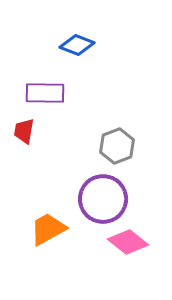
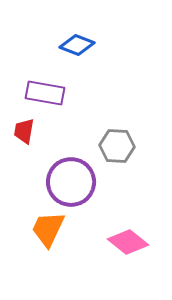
purple rectangle: rotated 9 degrees clockwise
gray hexagon: rotated 24 degrees clockwise
purple circle: moved 32 px left, 17 px up
orange trapezoid: rotated 36 degrees counterclockwise
